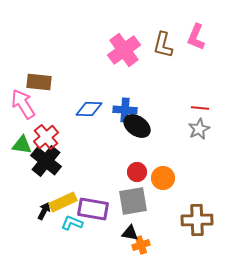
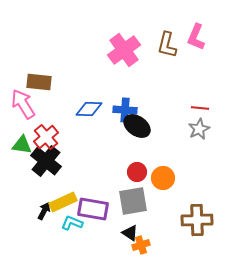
brown L-shape: moved 4 px right
black triangle: rotated 24 degrees clockwise
